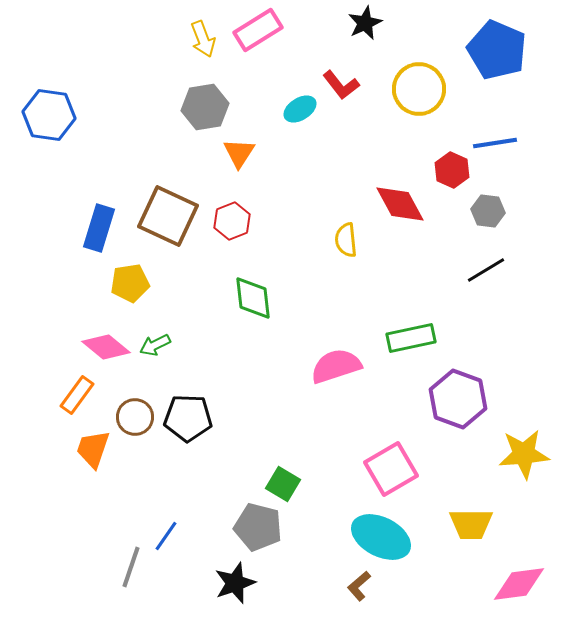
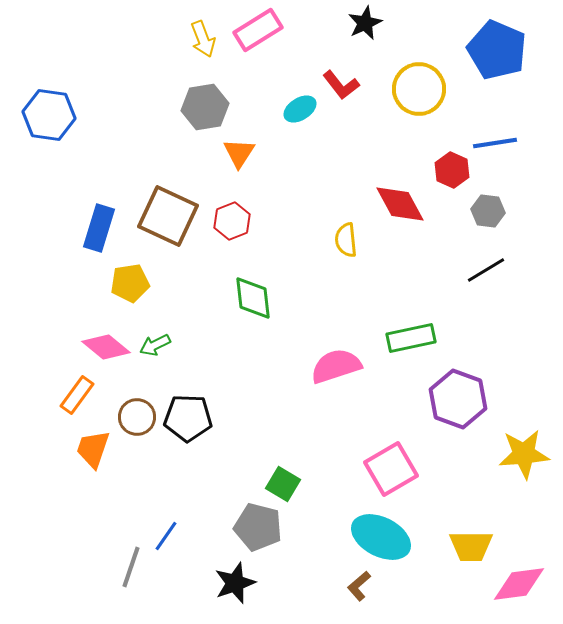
brown circle at (135, 417): moved 2 px right
yellow trapezoid at (471, 524): moved 22 px down
